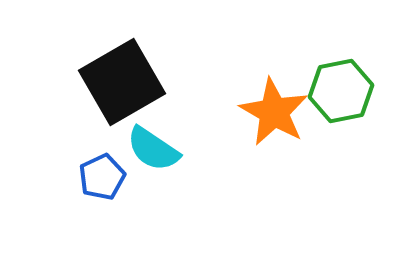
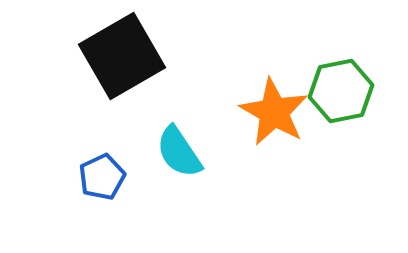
black square: moved 26 px up
cyan semicircle: moved 26 px right, 3 px down; rotated 22 degrees clockwise
